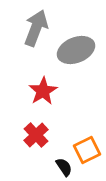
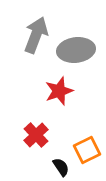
gray arrow: moved 7 px down
gray ellipse: rotated 15 degrees clockwise
red star: moved 16 px right; rotated 12 degrees clockwise
black semicircle: moved 3 px left
